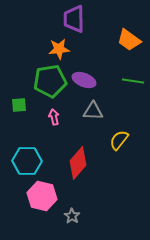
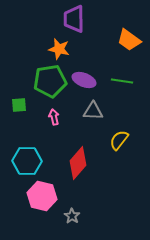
orange star: rotated 20 degrees clockwise
green line: moved 11 px left
